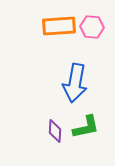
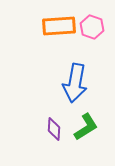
pink hexagon: rotated 15 degrees clockwise
green L-shape: rotated 20 degrees counterclockwise
purple diamond: moved 1 px left, 2 px up
